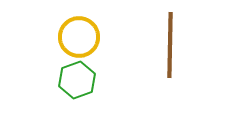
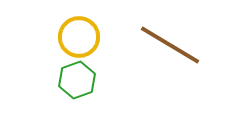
brown line: rotated 60 degrees counterclockwise
